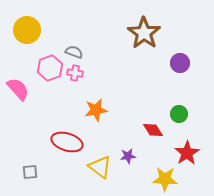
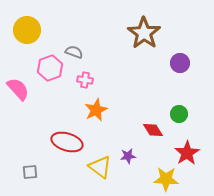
pink cross: moved 10 px right, 7 px down
orange star: rotated 15 degrees counterclockwise
yellow star: moved 1 px right
